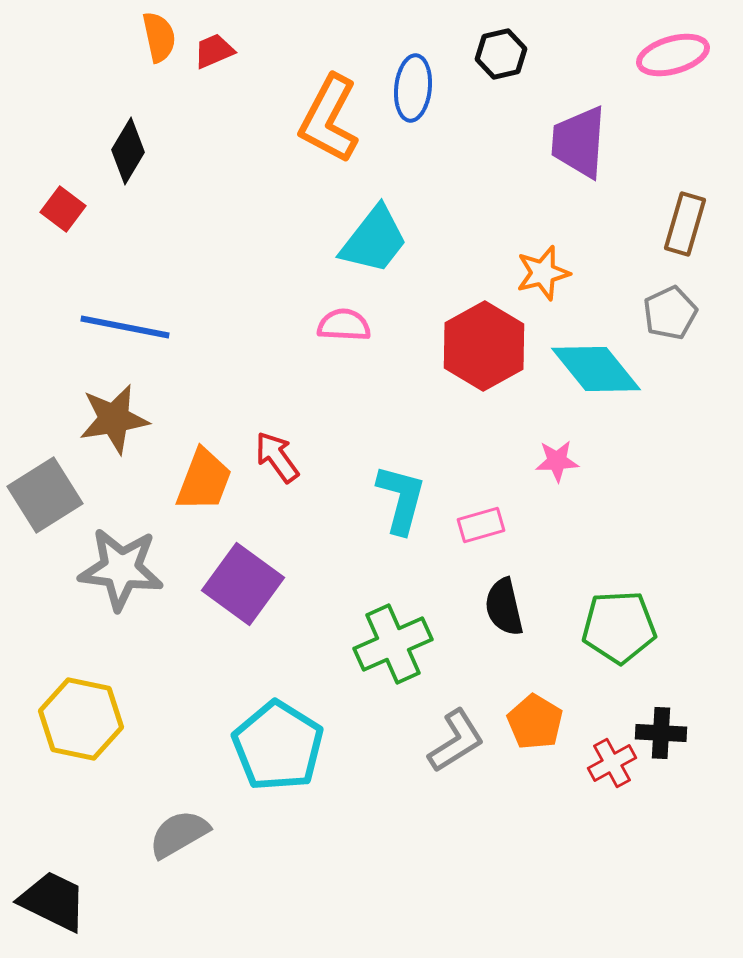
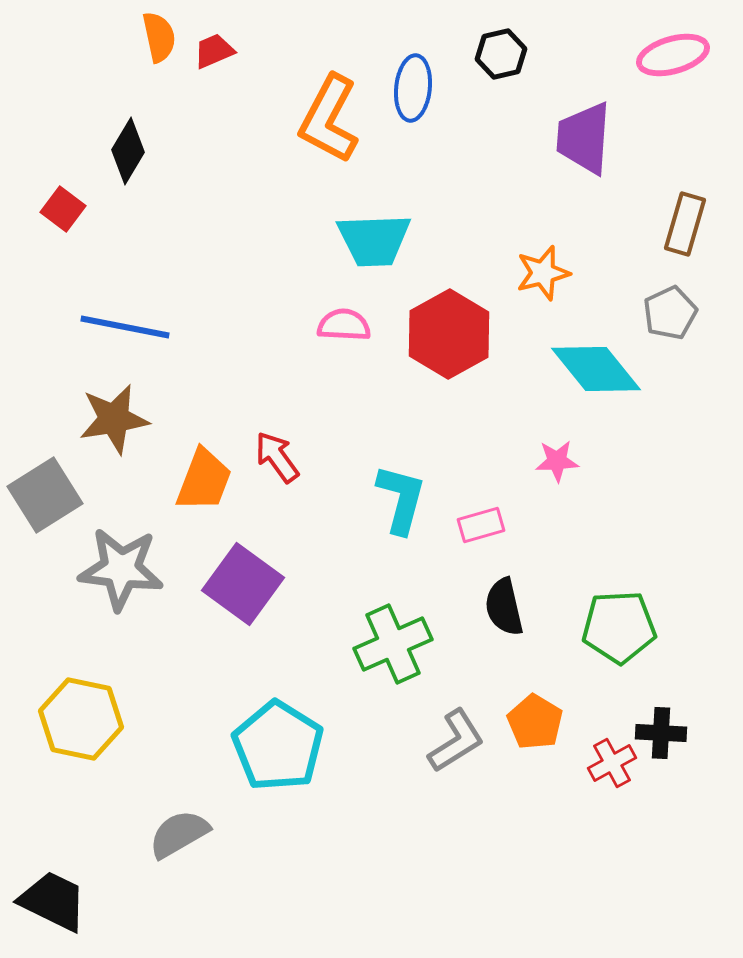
purple trapezoid: moved 5 px right, 4 px up
cyan trapezoid: rotated 50 degrees clockwise
red hexagon: moved 35 px left, 12 px up
